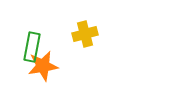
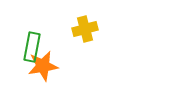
yellow cross: moved 5 px up
